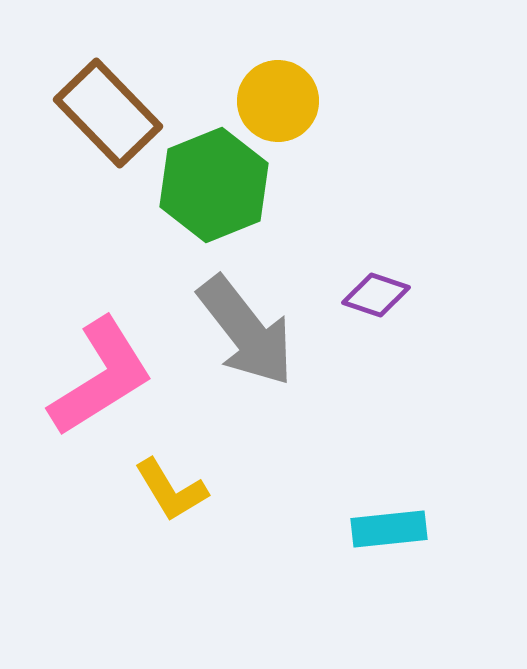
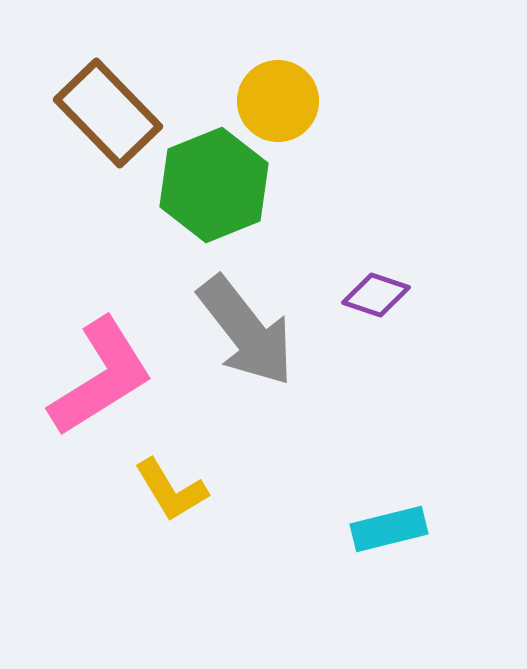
cyan rectangle: rotated 8 degrees counterclockwise
